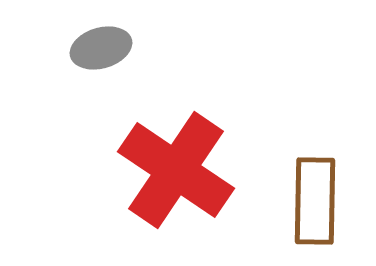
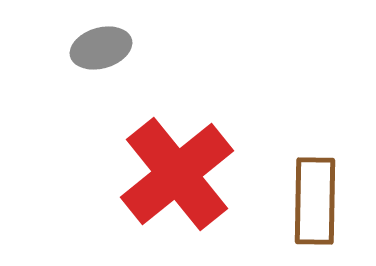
red cross: moved 1 px right, 4 px down; rotated 17 degrees clockwise
